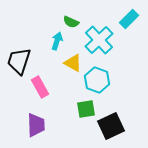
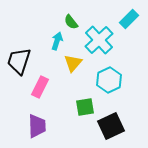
green semicircle: rotated 28 degrees clockwise
yellow triangle: rotated 42 degrees clockwise
cyan hexagon: moved 12 px right; rotated 15 degrees clockwise
pink rectangle: rotated 55 degrees clockwise
green square: moved 1 px left, 2 px up
purple trapezoid: moved 1 px right, 1 px down
